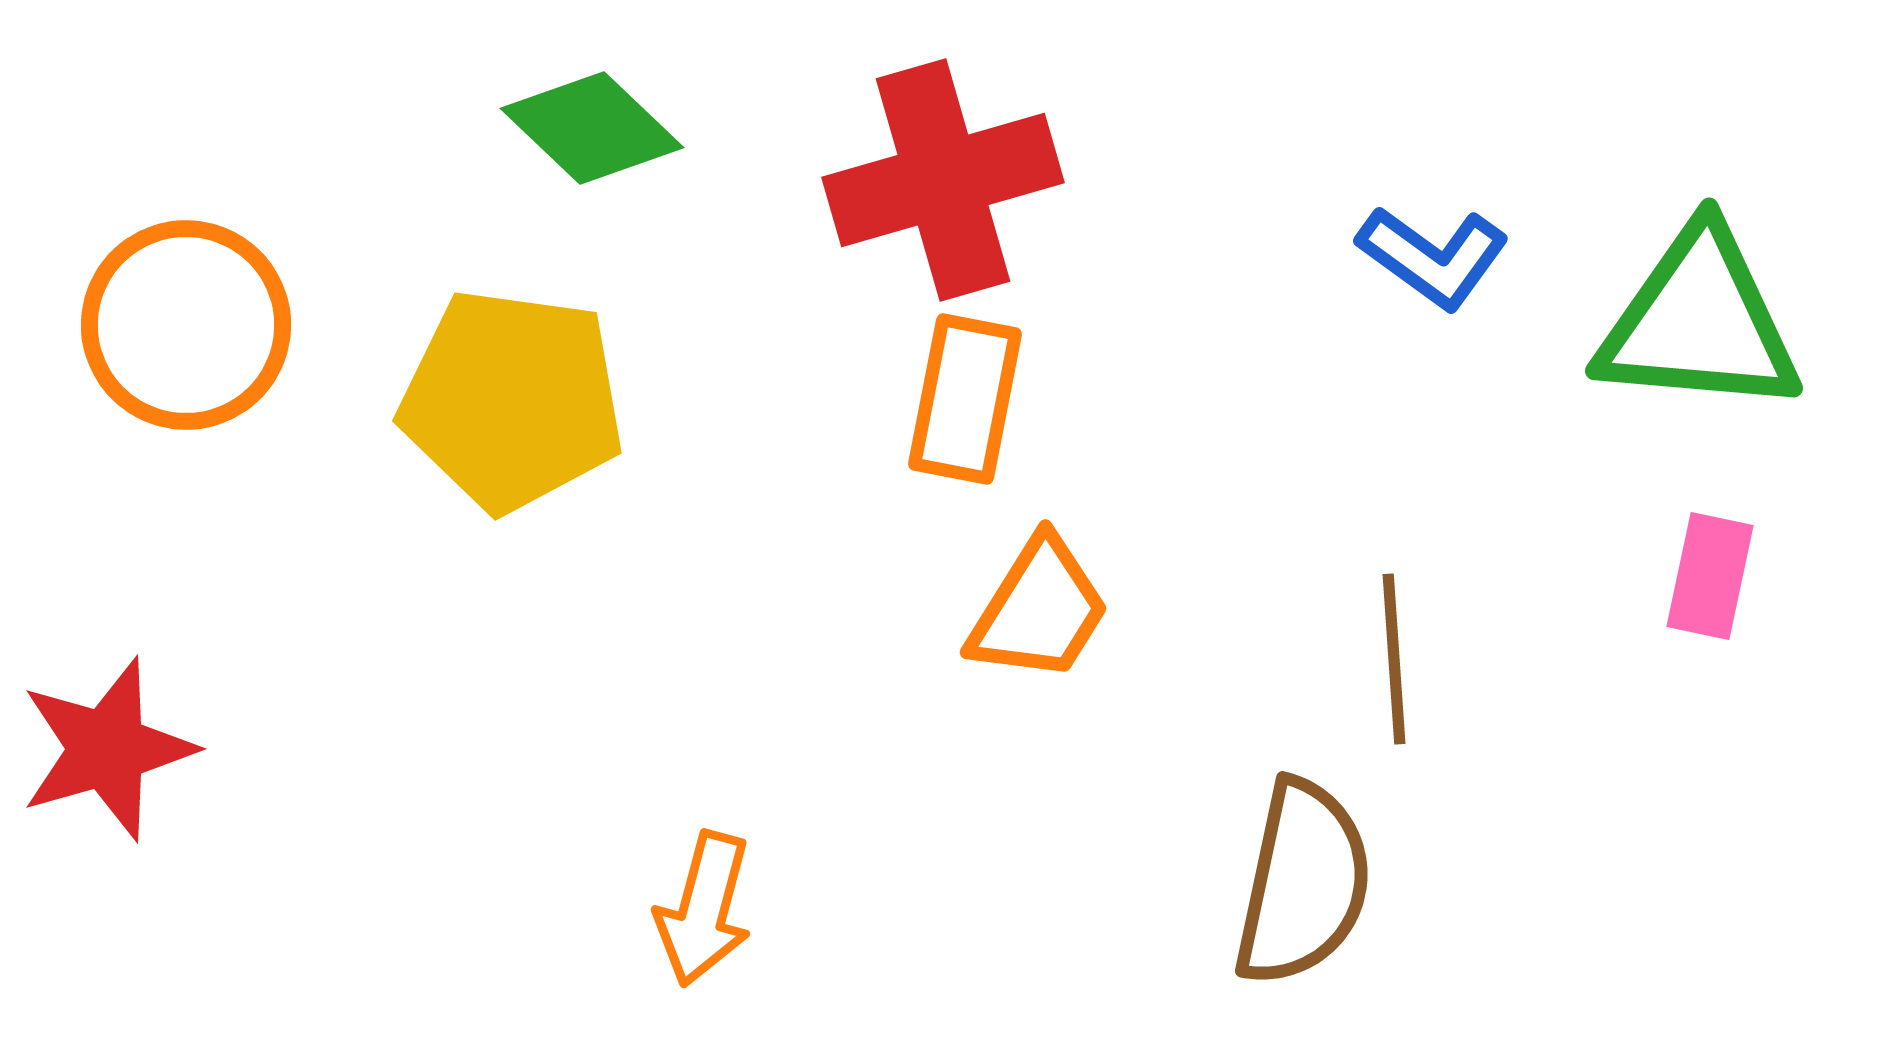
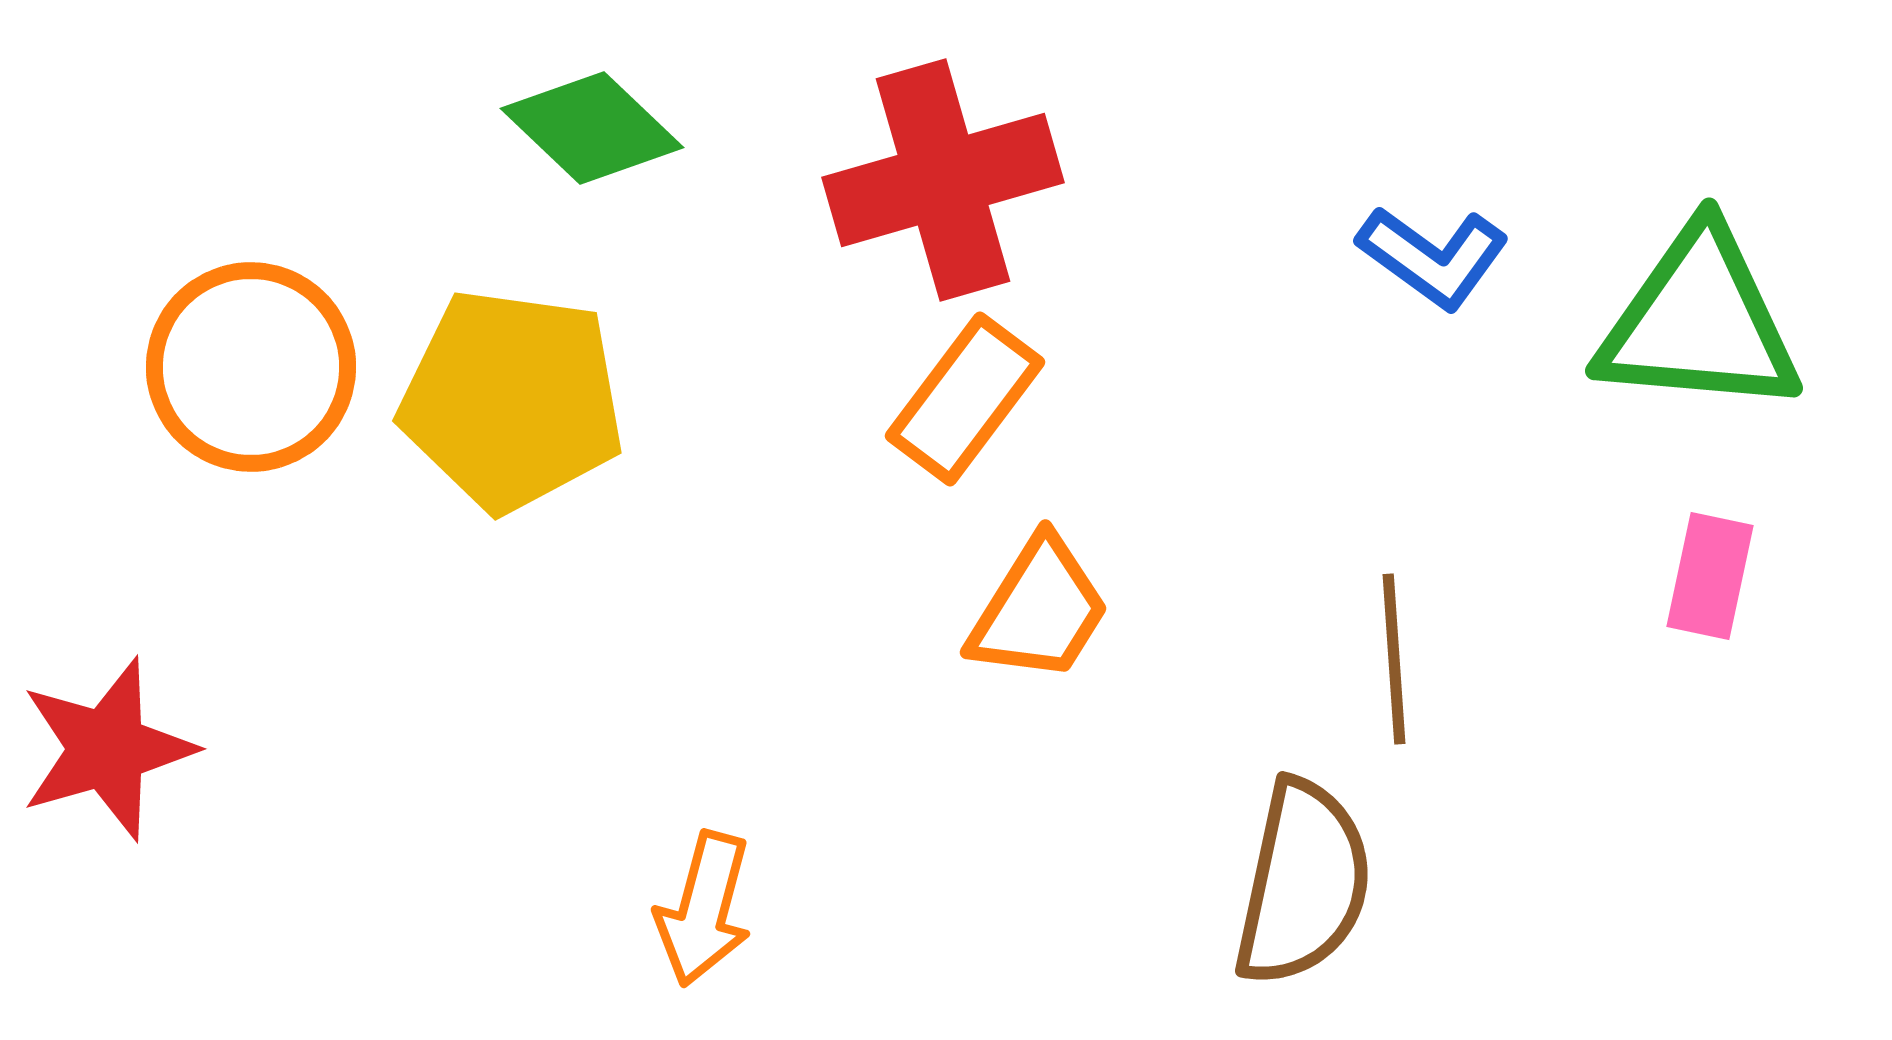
orange circle: moved 65 px right, 42 px down
orange rectangle: rotated 26 degrees clockwise
